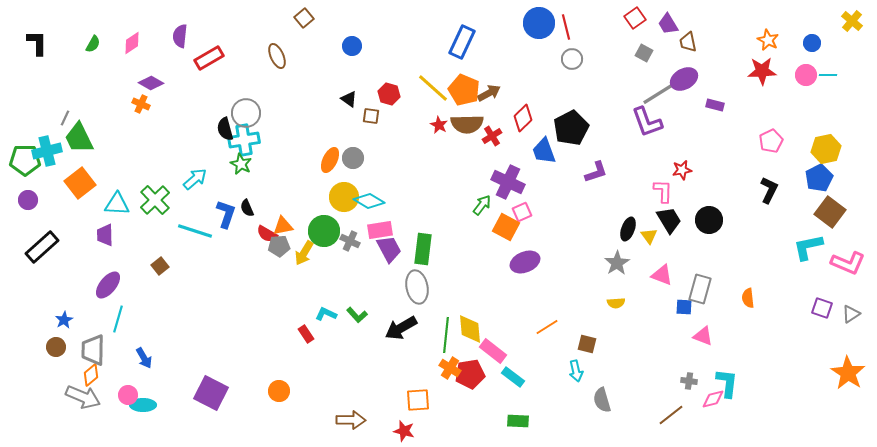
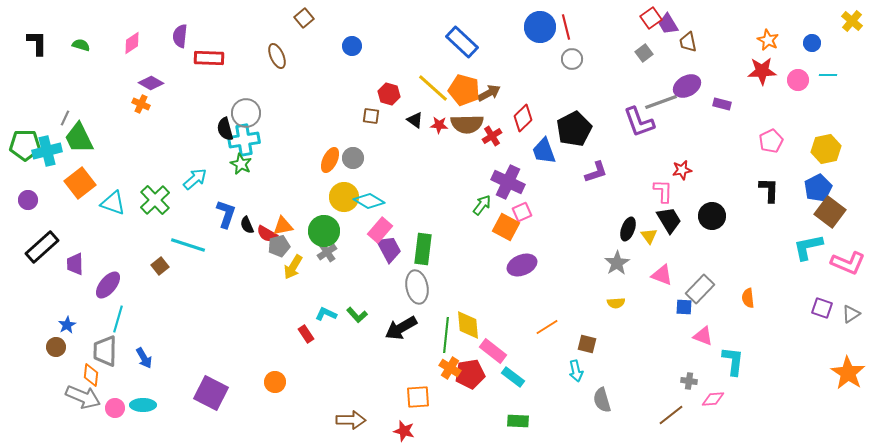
red square at (635, 18): moved 16 px right
blue circle at (539, 23): moved 1 px right, 4 px down
blue rectangle at (462, 42): rotated 72 degrees counterclockwise
green semicircle at (93, 44): moved 12 px left, 1 px down; rotated 102 degrees counterclockwise
gray square at (644, 53): rotated 24 degrees clockwise
red rectangle at (209, 58): rotated 32 degrees clockwise
pink circle at (806, 75): moved 8 px left, 5 px down
purple ellipse at (684, 79): moved 3 px right, 7 px down
orange pentagon at (464, 90): rotated 8 degrees counterclockwise
gray line at (658, 94): moved 3 px right, 8 px down; rotated 12 degrees clockwise
black triangle at (349, 99): moved 66 px right, 21 px down
purple rectangle at (715, 105): moved 7 px right, 1 px up
purple L-shape at (647, 122): moved 8 px left
red star at (439, 125): rotated 24 degrees counterclockwise
black pentagon at (571, 128): moved 3 px right, 1 px down
green pentagon at (25, 160): moved 15 px up
blue pentagon at (819, 178): moved 1 px left, 10 px down
black L-shape at (769, 190): rotated 24 degrees counterclockwise
cyan triangle at (117, 204): moved 4 px left, 1 px up; rotated 16 degrees clockwise
black semicircle at (247, 208): moved 17 px down
black circle at (709, 220): moved 3 px right, 4 px up
pink rectangle at (380, 230): rotated 40 degrees counterclockwise
cyan line at (195, 231): moved 7 px left, 14 px down
purple trapezoid at (105, 235): moved 30 px left, 29 px down
gray cross at (350, 241): moved 23 px left, 11 px down; rotated 30 degrees clockwise
gray pentagon at (279, 246): rotated 10 degrees counterclockwise
yellow arrow at (304, 253): moved 11 px left, 14 px down
purple ellipse at (525, 262): moved 3 px left, 3 px down
gray rectangle at (700, 289): rotated 28 degrees clockwise
blue star at (64, 320): moved 3 px right, 5 px down
yellow diamond at (470, 329): moved 2 px left, 4 px up
gray trapezoid at (93, 350): moved 12 px right, 1 px down
orange diamond at (91, 375): rotated 45 degrees counterclockwise
cyan L-shape at (727, 383): moved 6 px right, 22 px up
orange circle at (279, 391): moved 4 px left, 9 px up
pink circle at (128, 395): moved 13 px left, 13 px down
pink diamond at (713, 399): rotated 10 degrees clockwise
orange square at (418, 400): moved 3 px up
